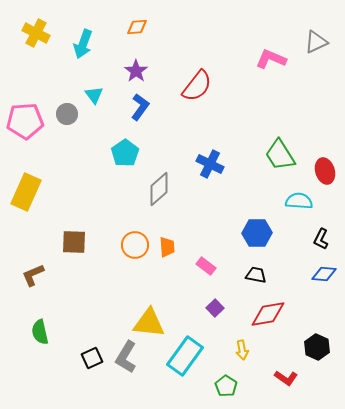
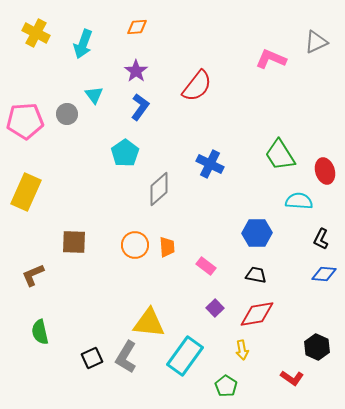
red diamond: moved 11 px left
red L-shape: moved 6 px right
